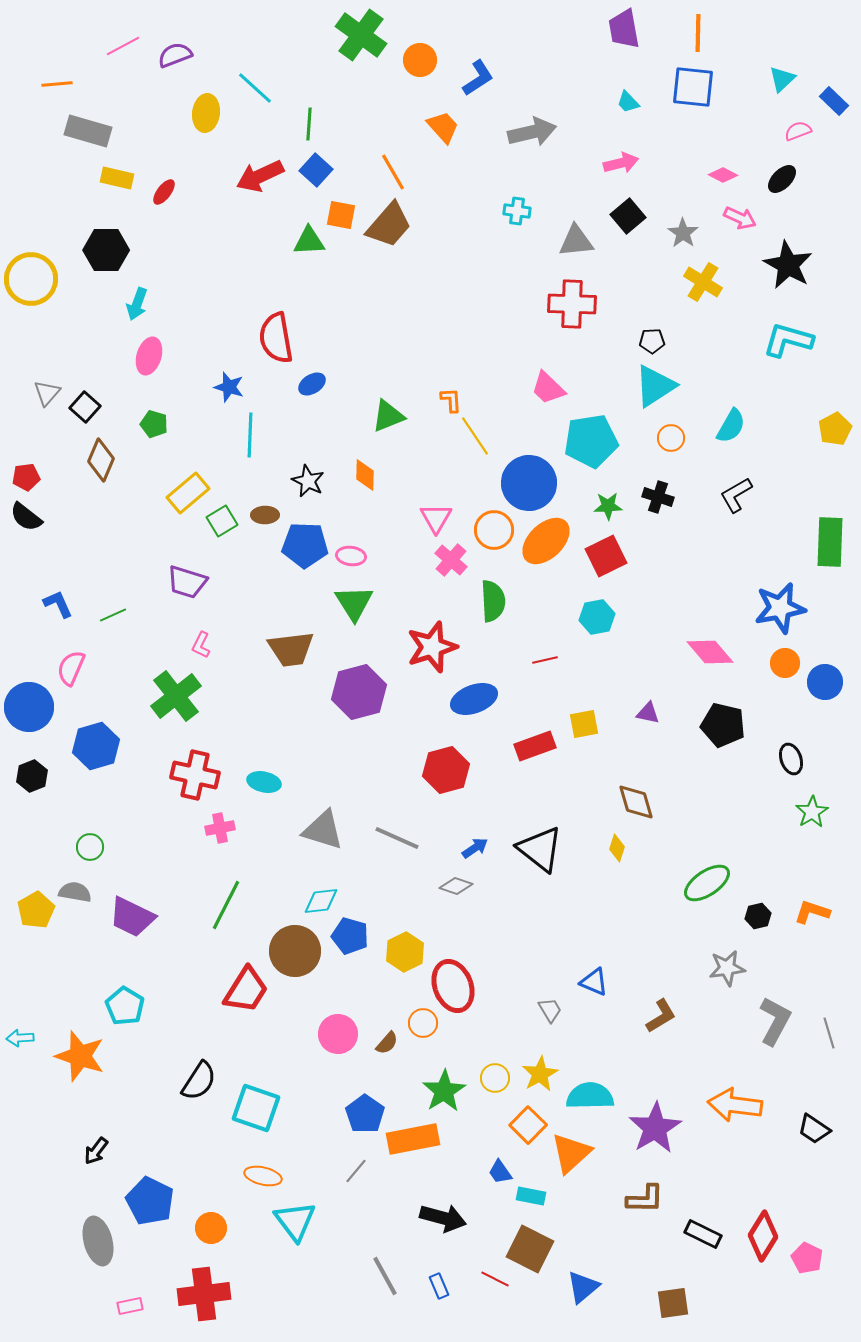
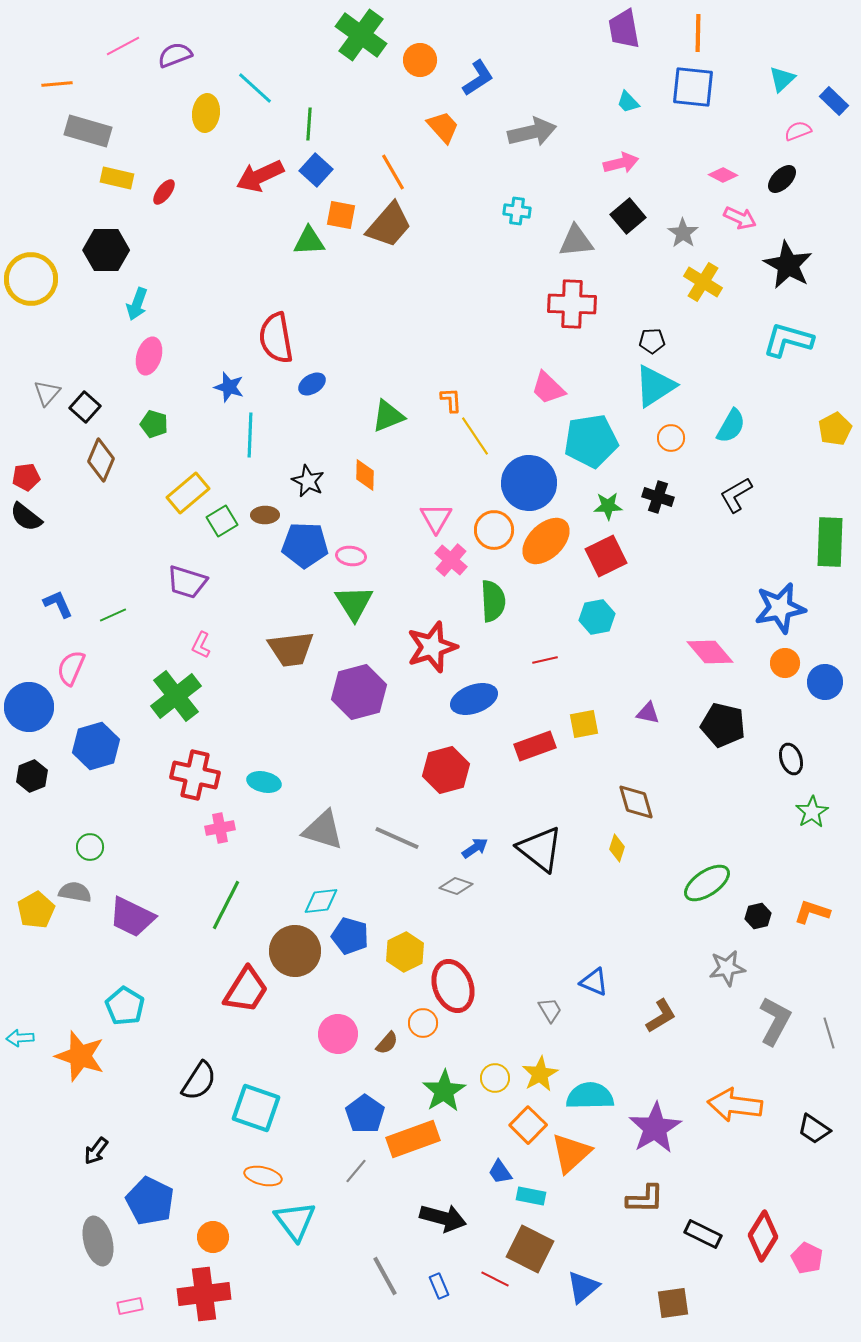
orange rectangle at (413, 1139): rotated 9 degrees counterclockwise
orange circle at (211, 1228): moved 2 px right, 9 px down
